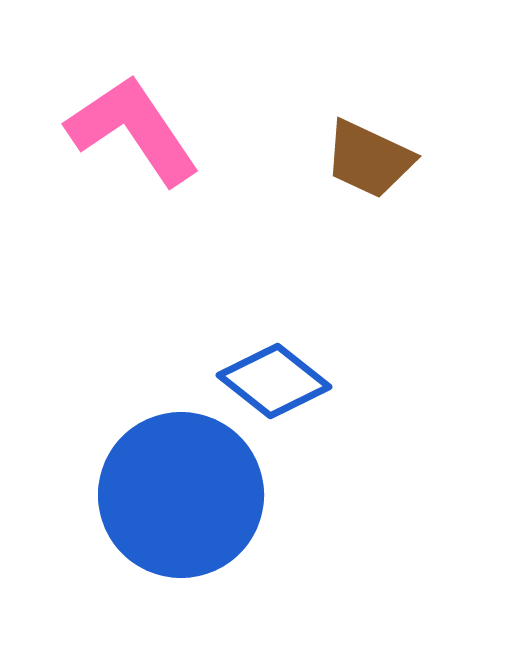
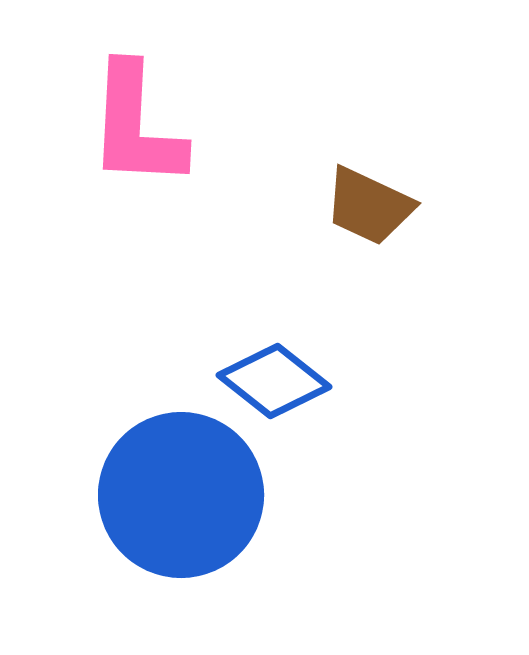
pink L-shape: moved 3 px right, 4 px up; rotated 143 degrees counterclockwise
brown trapezoid: moved 47 px down
